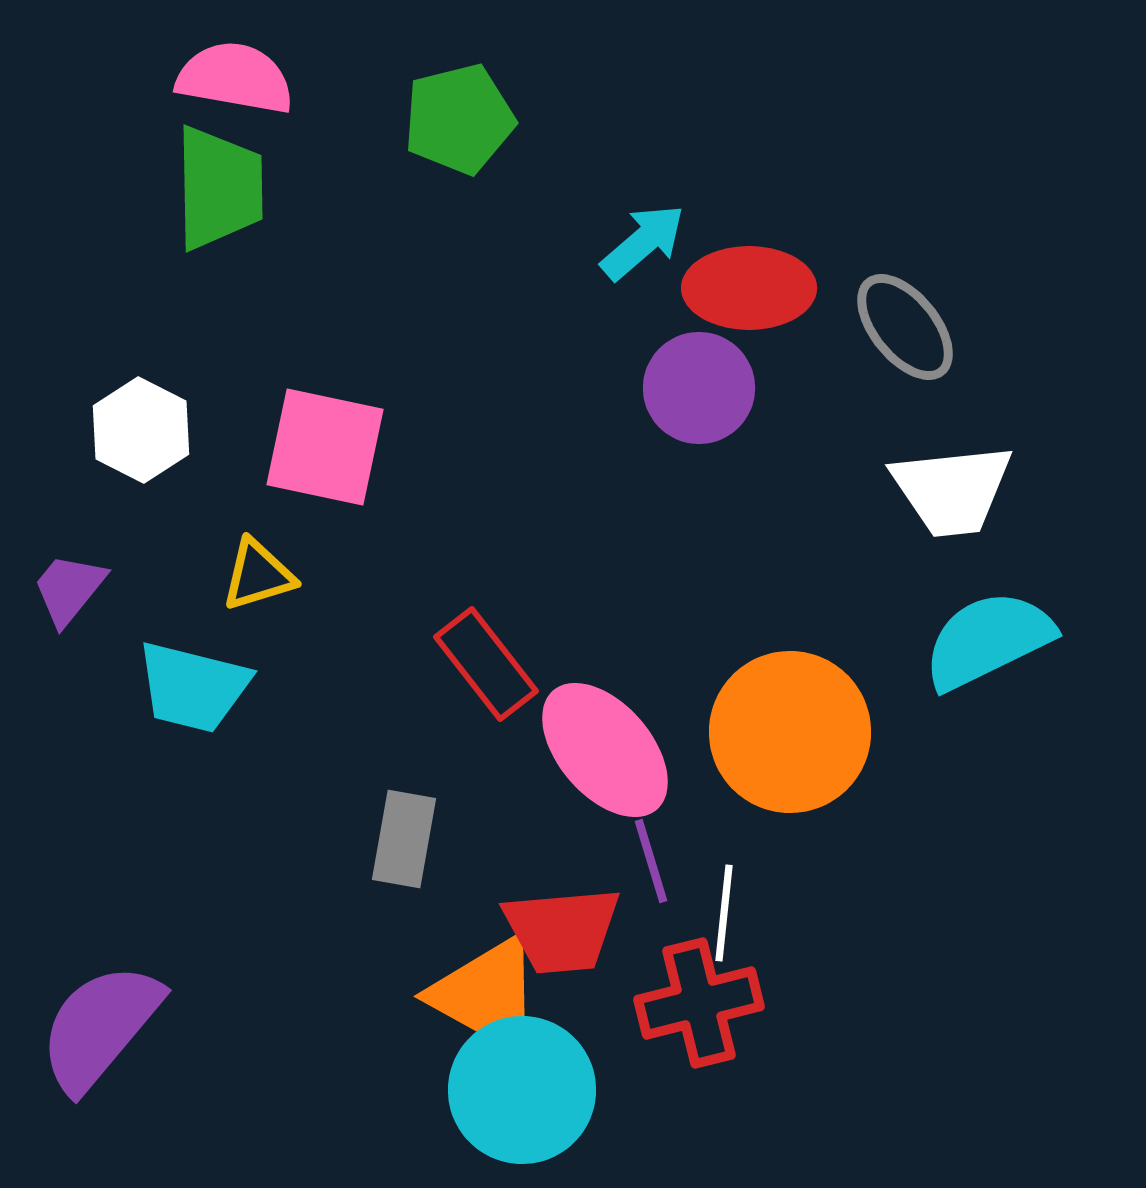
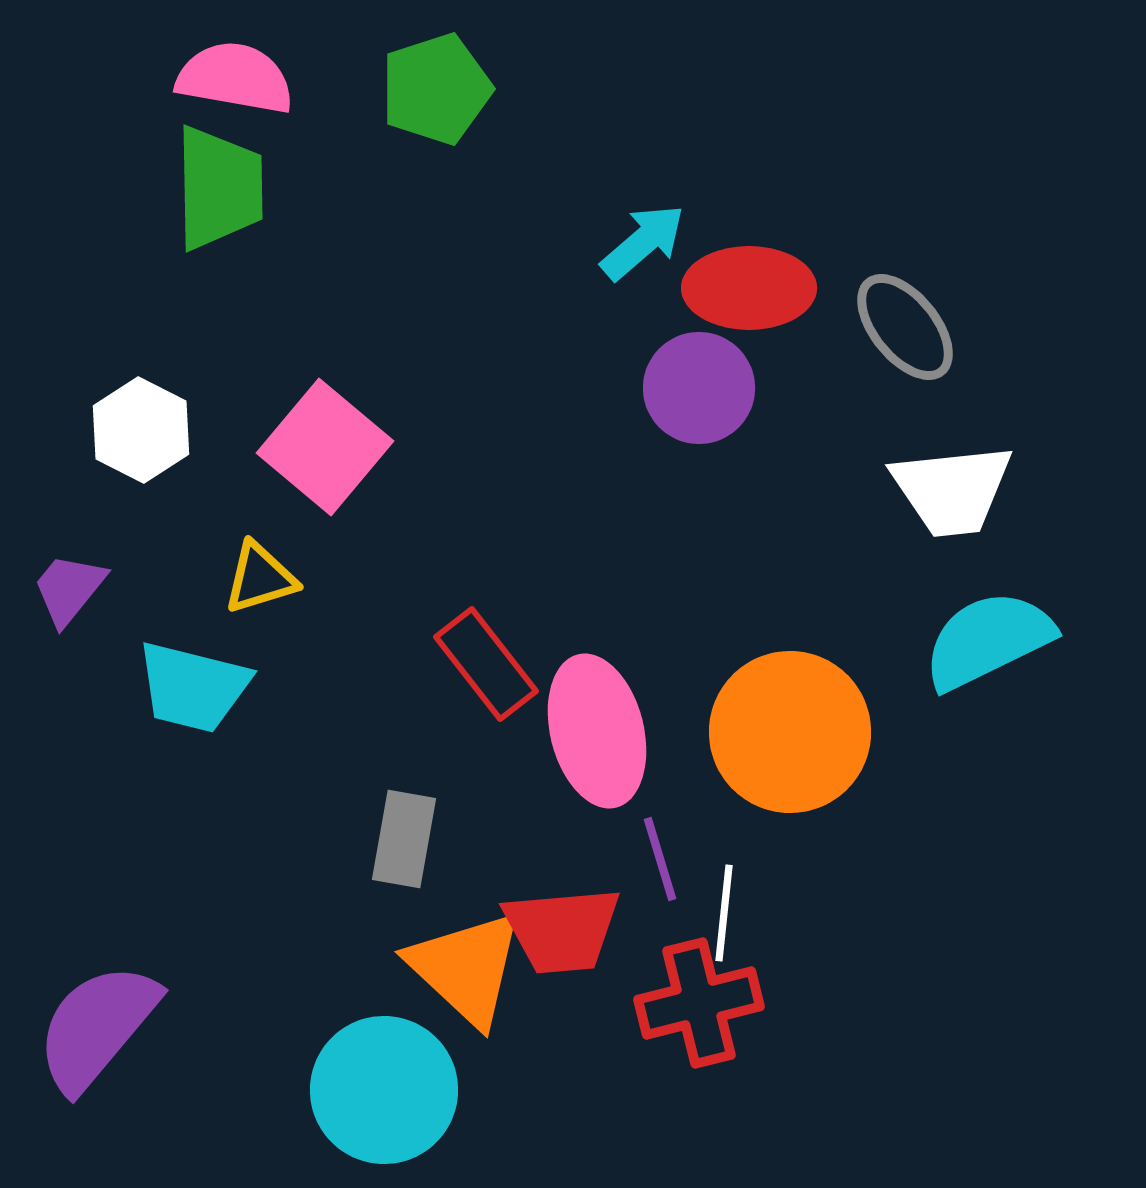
green pentagon: moved 23 px left, 30 px up; rotated 4 degrees counterclockwise
pink square: rotated 28 degrees clockwise
yellow triangle: moved 2 px right, 3 px down
pink ellipse: moved 8 px left, 19 px up; rotated 27 degrees clockwise
purple line: moved 9 px right, 2 px up
orange triangle: moved 21 px left, 27 px up; rotated 14 degrees clockwise
purple semicircle: moved 3 px left
cyan circle: moved 138 px left
